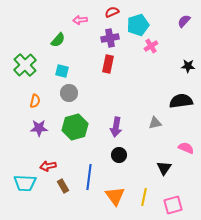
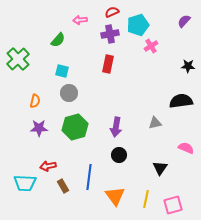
purple cross: moved 4 px up
green cross: moved 7 px left, 6 px up
black triangle: moved 4 px left
yellow line: moved 2 px right, 2 px down
